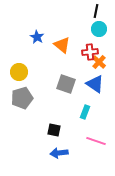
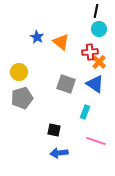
orange triangle: moved 1 px left, 3 px up
